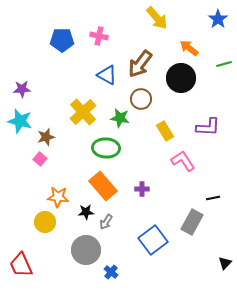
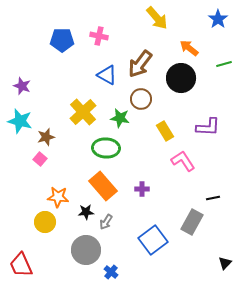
purple star: moved 3 px up; rotated 24 degrees clockwise
